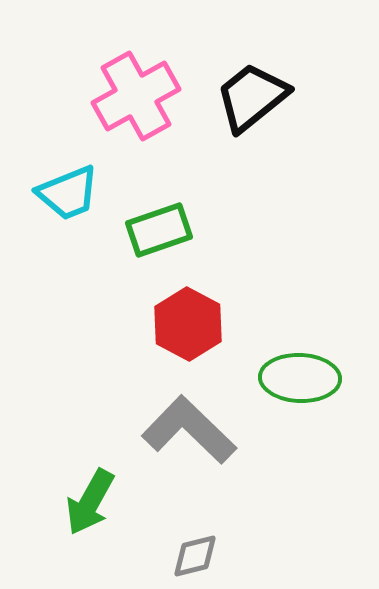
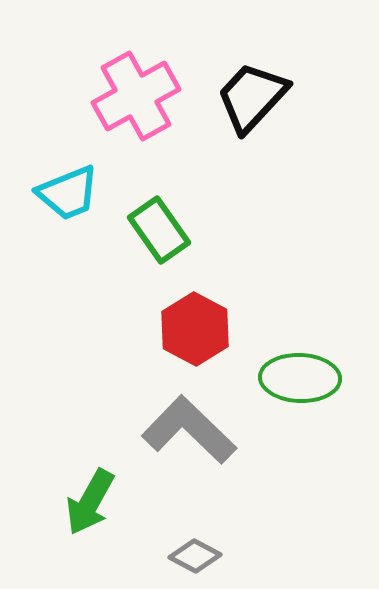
black trapezoid: rotated 8 degrees counterclockwise
green rectangle: rotated 74 degrees clockwise
red hexagon: moved 7 px right, 5 px down
gray diamond: rotated 42 degrees clockwise
